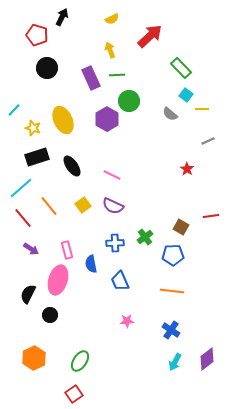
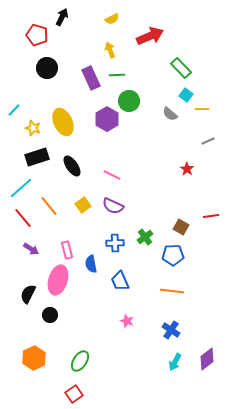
red arrow at (150, 36): rotated 20 degrees clockwise
yellow ellipse at (63, 120): moved 2 px down
pink star at (127, 321): rotated 24 degrees clockwise
